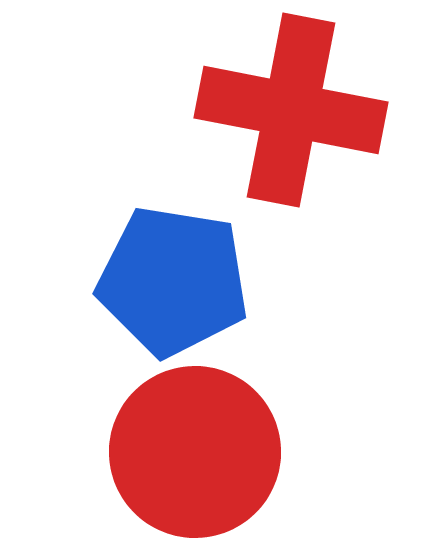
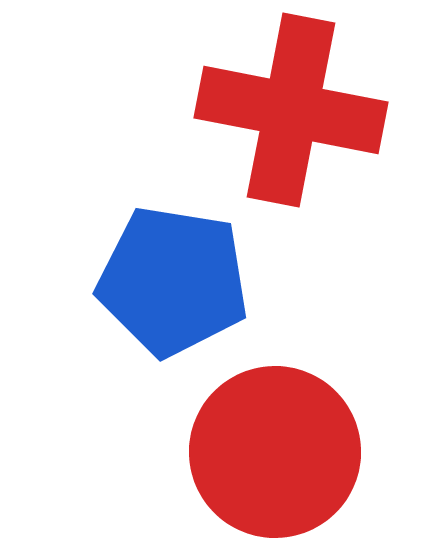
red circle: moved 80 px right
